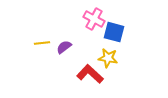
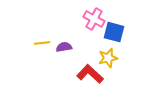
purple semicircle: rotated 28 degrees clockwise
yellow star: rotated 24 degrees counterclockwise
